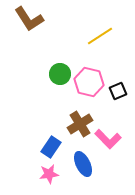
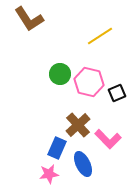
black square: moved 1 px left, 2 px down
brown cross: moved 2 px left, 1 px down; rotated 10 degrees counterclockwise
blue rectangle: moved 6 px right, 1 px down; rotated 10 degrees counterclockwise
